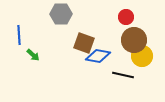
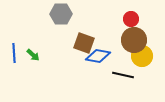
red circle: moved 5 px right, 2 px down
blue line: moved 5 px left, 18 px down
